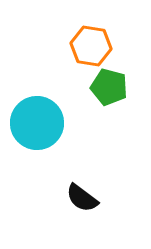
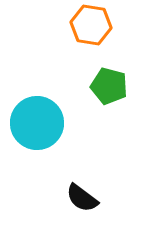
orange hexagon: moved 21 px up
green pentagon: moved 1 px up
